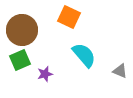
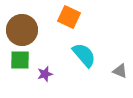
green square: rotated 25 degrees clockwise
